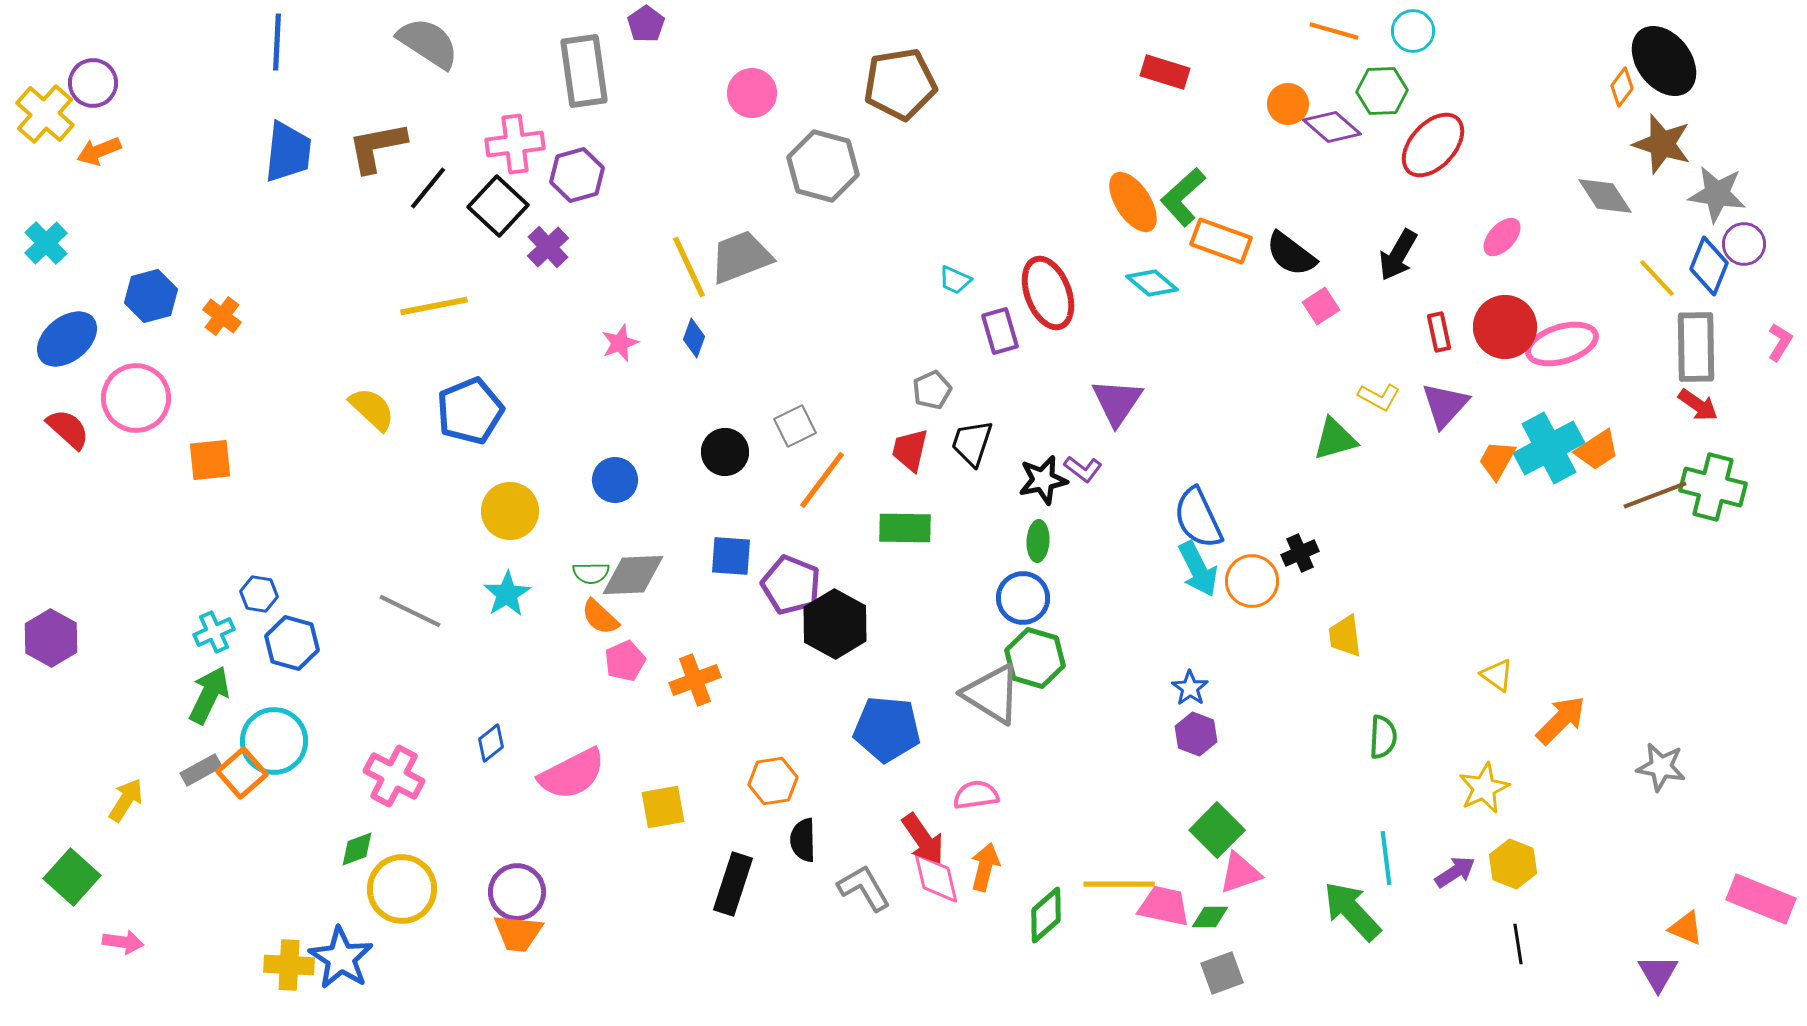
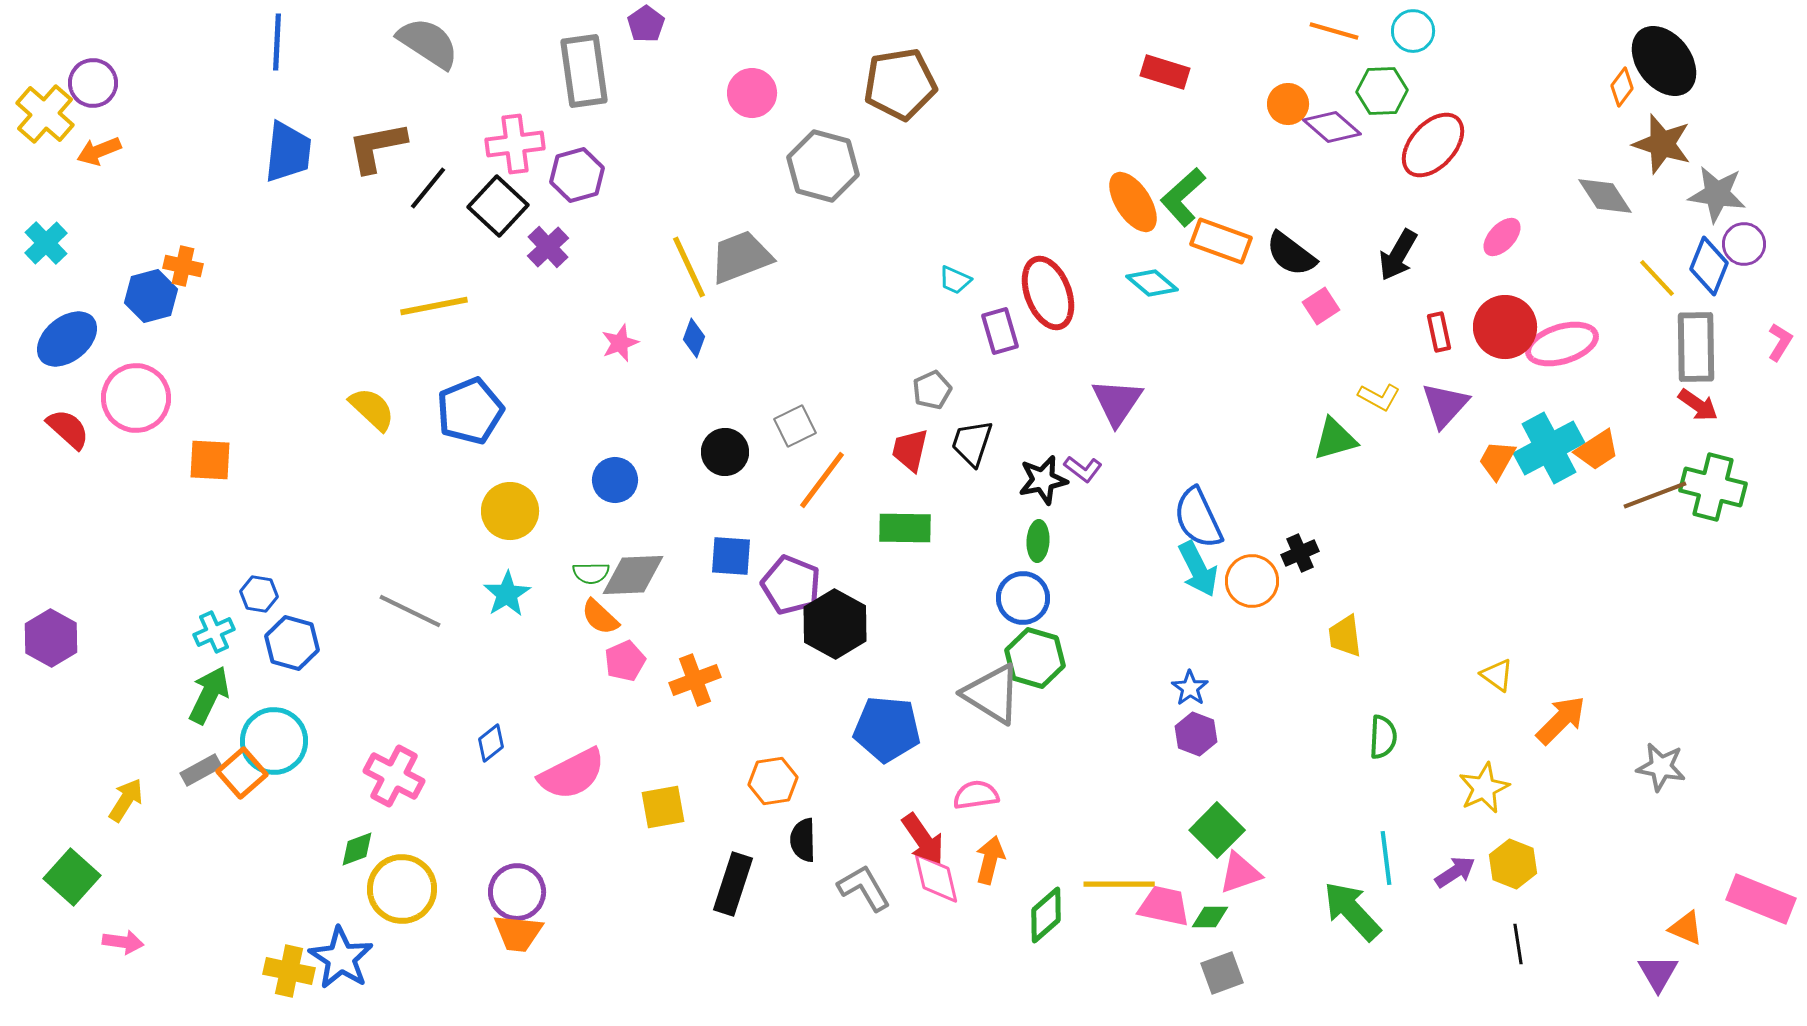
orange cross at (222, 316): moved 39 px left, 50 px up; rotated 24 degrees counterclockwise
orange square at (210, 460): rotated 9 degrees clockwise
orange arrow at (985, 867): moved 5 px right, 7 px up
yellow cross at (289, 965): moved 6 px down; rotated 9 degrees clockwise
